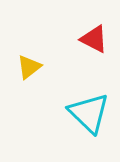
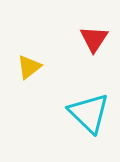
red triangle: rotated 36 degrees clockwise
